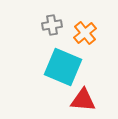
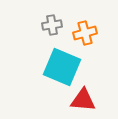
orange cross: rotated 25 degrees clockwise
cyan square: moved 1 px left
